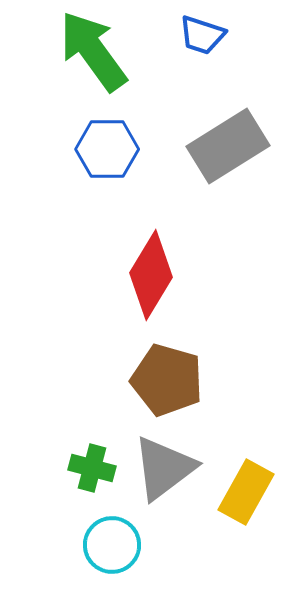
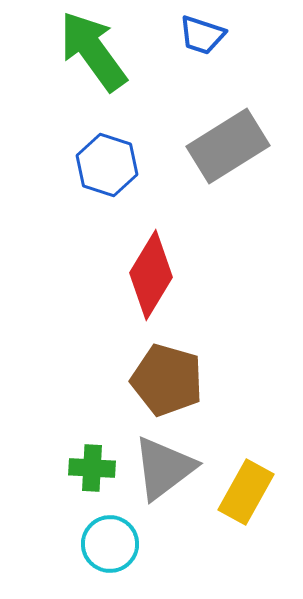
blue hexagon: moved 16 px down; rotated 18 degrees clockwise
green cross: rotated 12 degrees counterclockwise
cyan circle: moved 2 px left, 1 px up
